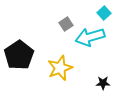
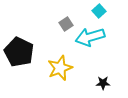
cyan square: moved 5 px left, 2 px up
black pentagon: moved 3 px up; rotated 12 degrees counterclockwise
